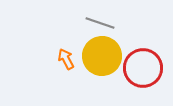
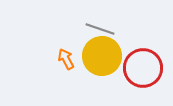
gray line: moved 6 px down
